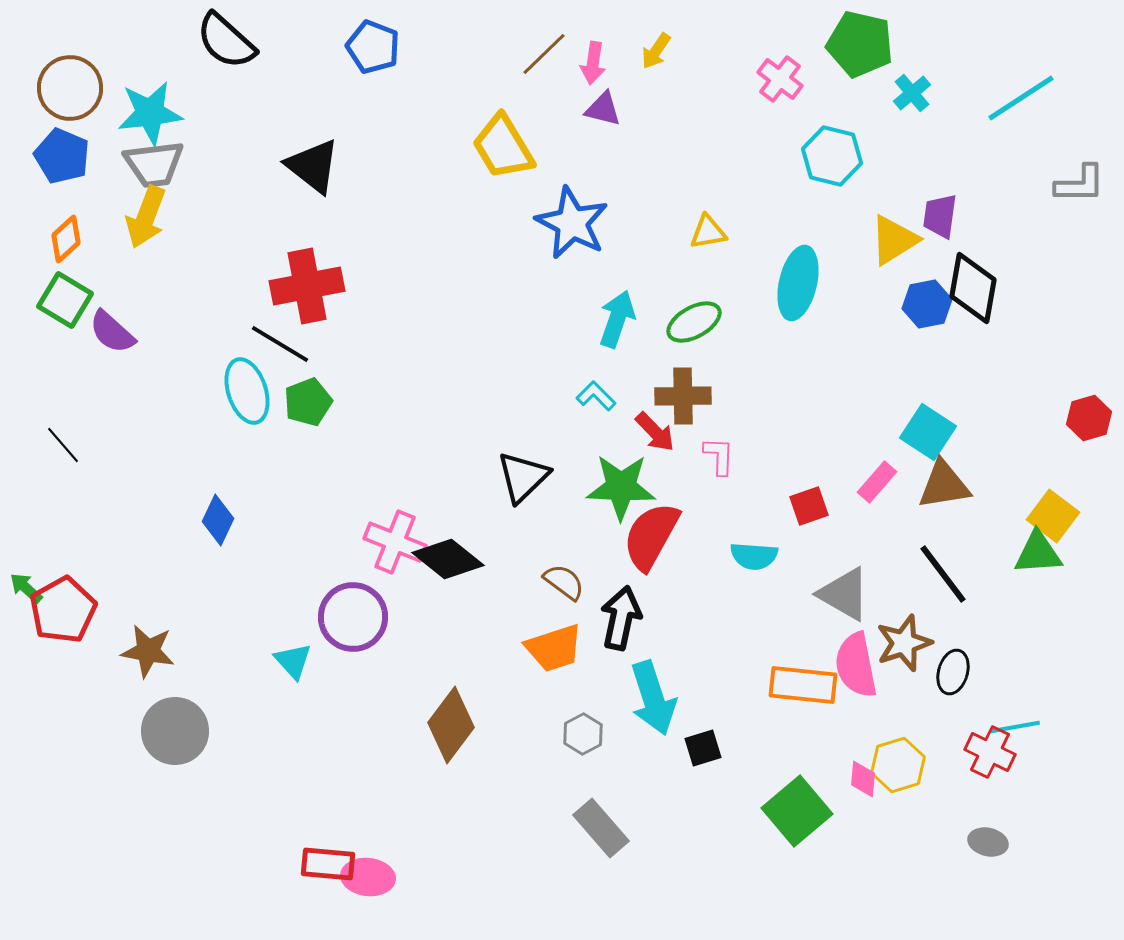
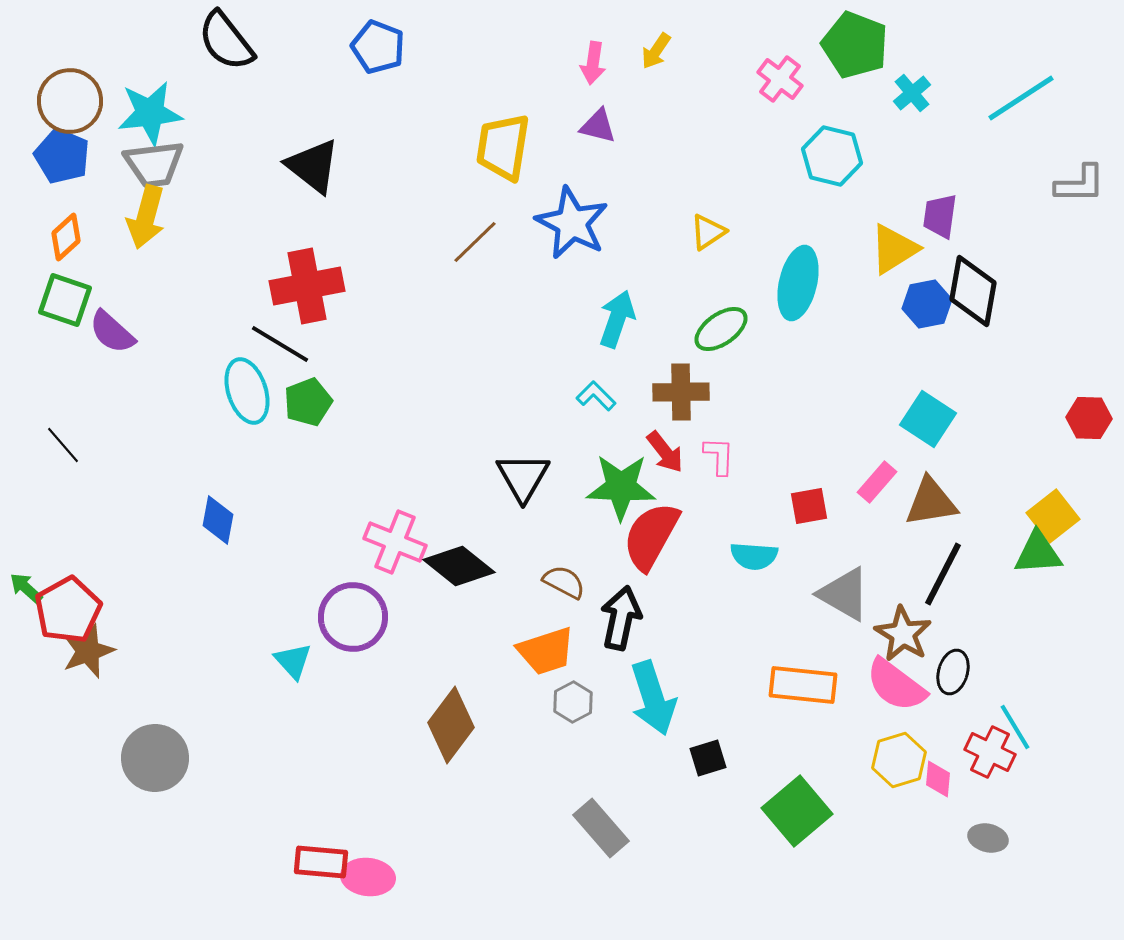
black semicircle at (226, 41): rotated 10 degrees clockwise
green pentagon at (860, 44): moved 5 px left, 1 px down; rotated 8 degrees clockwise
blue pentagon at (373, 47): moved 5 px right
brown line at (544, 54): moved 69 px left, 188 px down
brown circle at (70, 88): moved 13 px down
purple triangle at (603, 109): moved 5 px left, 17 px down
yellow trapezoid at (503, 147): rotated 40 degrees clockwise
yellow arrow at (146, 217): rotated 6 degrees counterclockwise
yellow triangle at (708, 232): rotated 24 degrees counterclockwise
orange diamond at (66, 239): moved 2 px up
yellow triangle at (894, 240): moved 9 px down
black diamond at (973, 288): moved 3 px down
green square at (65, 300): rotated 12 degrees counterclockwise
green ellipse at (694, 322): moved 27 px right, 7 px down; rotated 6 degrees counterclockwise
brown cross at (683, 396): moved 2 px left, 4 px up
red hexagon at (1089, 418): rotated 18 degrees clockwise
red arrow at (655, 432): moved 10 px right, 20 px down; rotated 6 degrees clockwise
cyan square at (928, 432): moved 13 px up
black triangle at (523, 477): rotated 16 degrees counterclockwise
brown triangle at (944, 485): moved 13 px left, 17 px down
red square at (809, 506): rotated 9 degrees clockwise
yellow square at (1053, 516): rotated 15 degrees clockwise
blue diamond at (218, 520): rotated 15 degrees counterclockwise
black diamond at (448, 559): moved 11 px right, 7 px down
black line at (943, 574): rotated 64 degrees clockwise
brown semicircle at (564, 582): rotated 9 degrees counterclockwise
red pentagon at (63, 610): moved 5 px right
brown star at (904, 643): moved 1 px left, 9 px up; rotated 22 degrees counterclockwise
orange trapezoid at (554, 648): moved 8 px left, 3 px down
brown star at (148, 651): moved 60 px left; rotated 30 degrees counterclockwise
pink semicircle at (856, 665): moved 40 px right, 20 px down; rotated 42 degrees counterclockwise
cyan line at (1015, 727): rotated 69 degrees clockwise
gray circle at (175, 731): moved 20 px left, 27 px down
gray hexagon at (583, 734): moved 10 px left, 32 px up
black square at (703, 748): moved 5 px right, 10 px down
yellow hexagon at (898, 765): moved 1 px right, 5 px up
pink diamond at (863, 779): moved 75 px right
gray ellipse at (988, 842): moved 4 px up
red rectangle at (328, 864): moved 7 px left, 2 px up
